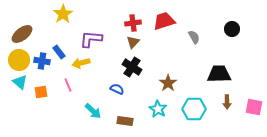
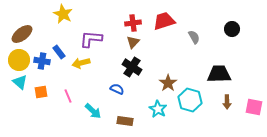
yellow star: rotated 12 degrees counterclockwise
pink line: moved 11 px down
cyan hexagon: moved 4 px left, 9 px up; rotated 15 degrees clockwise
